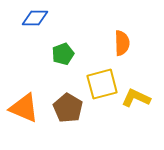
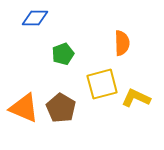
brown pentagon: moved 7 px left
